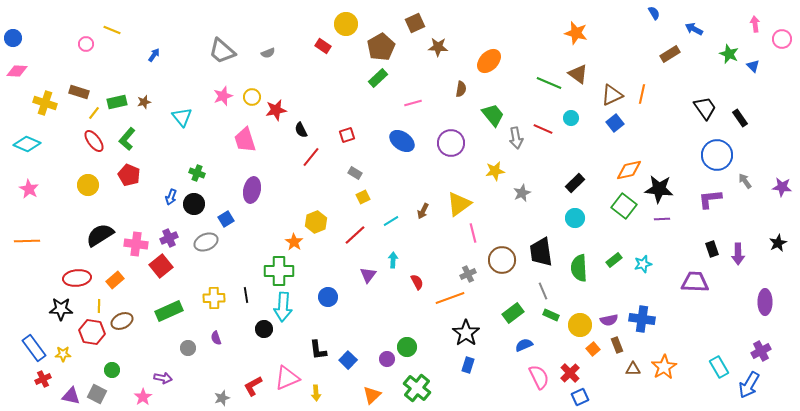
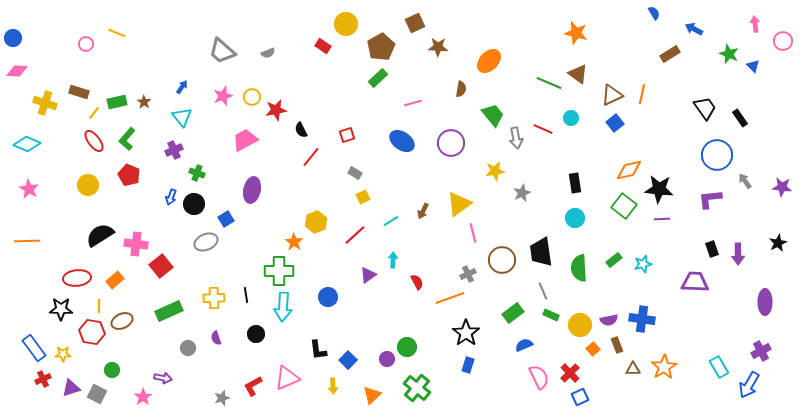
yellow line at (112, 30): moved 5 px right, 3 px down
pink circle at (782, 39): moved 1 px right, 2 px down
blue arrow at (154, 55): moved 28 px right, 32 px down
brown star at (144, 102): rotated 24 degrees counterclockwise
pink trapezoid at (245, 140): rotated 80 degrees clockwise
black rectangle at (575, 183): rotated 54 degrees counterclockwise
purple cross at (169, 238): moved 5 px right, 88 px up
purple triangle at (368, 275): rotated 18 degrees clockwise
black circle at (264, 329): moved 8 px left, 5 px down
yellow arrow at (316, 393): moved 17 px right, 7 px up
purple triangle at (71, 396): moved 8 px up; rotated 30 degrees counterclockwise
